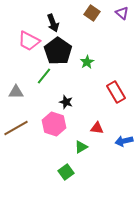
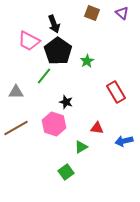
brown square: rotated 14 degrees counterclockwise
black arrow: moved 1 px right, 1 px down
green star: moved 1 px up
